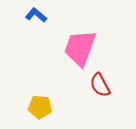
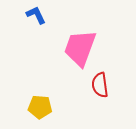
blue L-shape: rotated 25 degrees clockwise
red semicircle: rotated 20 degrees clockwise
